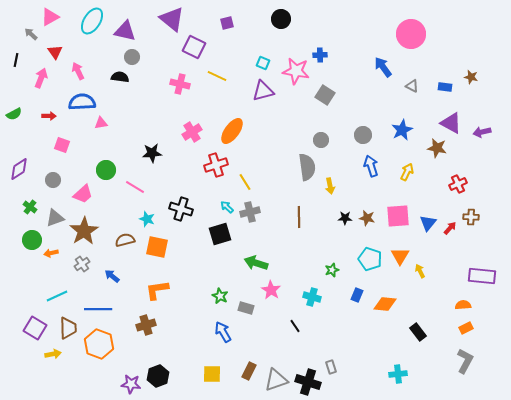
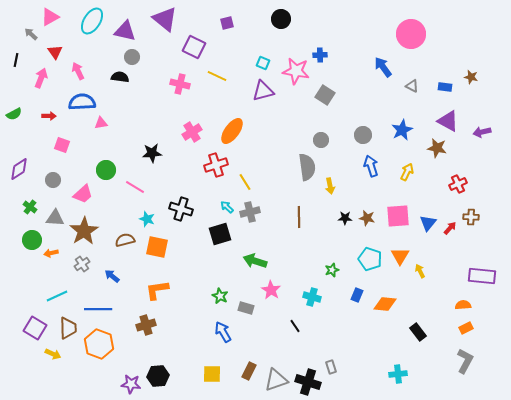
purple triangle at (172, 19): moved 7 px left
purple triangle at (451, 123): moved 3 px left, 2 px up
gray triangle at (55, 218): rotated 24 degrees clockwise
green arrow at (256, 263): moved 1 px left, 2 px up
yellow arrow at (53, 354): rotated 35 degrees clockwise
black hexagon at (158, 376): rotated 15 degrees clockwise
